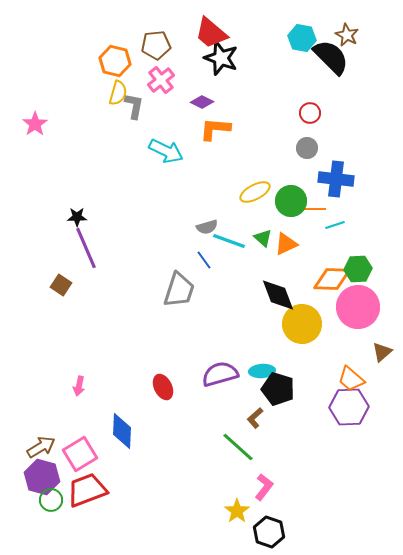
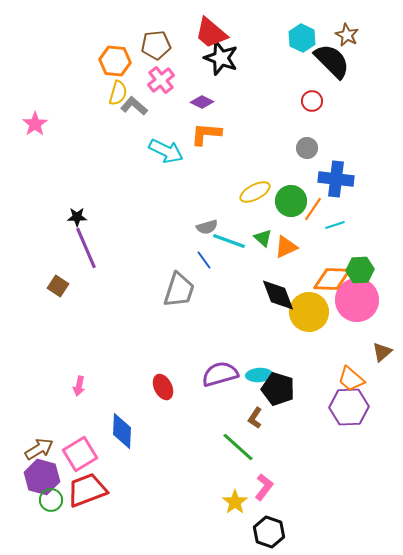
cyan hexagon at (302, 38): rotated 16 degrees clockwise
black semicircle at (331, 57): moved 1 px right, 4 px down
orange hexagon at (115, 61): rotated 8 degrees counterclockwise
gray L-shape at (134, 106): rotated 60 degrees counterclockwise
red circle at (310, 113): moved 2 px right, 12 px up
orange L-shape at (215, 129): moved 9 px left, 5 px down
orange line at (313, 209): rotated 55 degrees counterclockwise
orange triangle at (286, 244): moved 3 px down
green hexagon at (358, 269): moved 2 px right, 1 px down
brown square at (61, 285): moved 3 px left, 1 px down
pink circle at (358, 307): moved 1 px left, 7 px up
yellow circle at (302, 324): moved 7 px right, 12 px up
cyan ellipse at (262, 371): moved 3 px left, 4 px down
brown L-shape at (255, 418): rotated 15 degrees counterclockwise
brown arrow at (41, 447): moved 2 px left, 2 px down
yellow star at (237, 511): moved 2 px left, 9 px up
